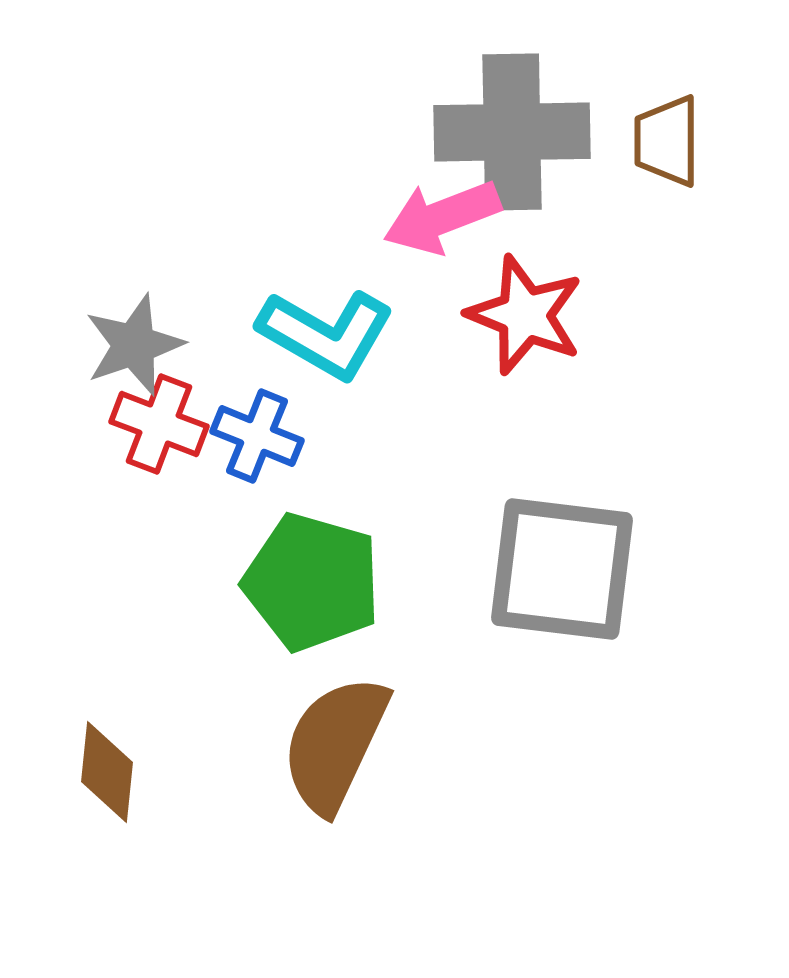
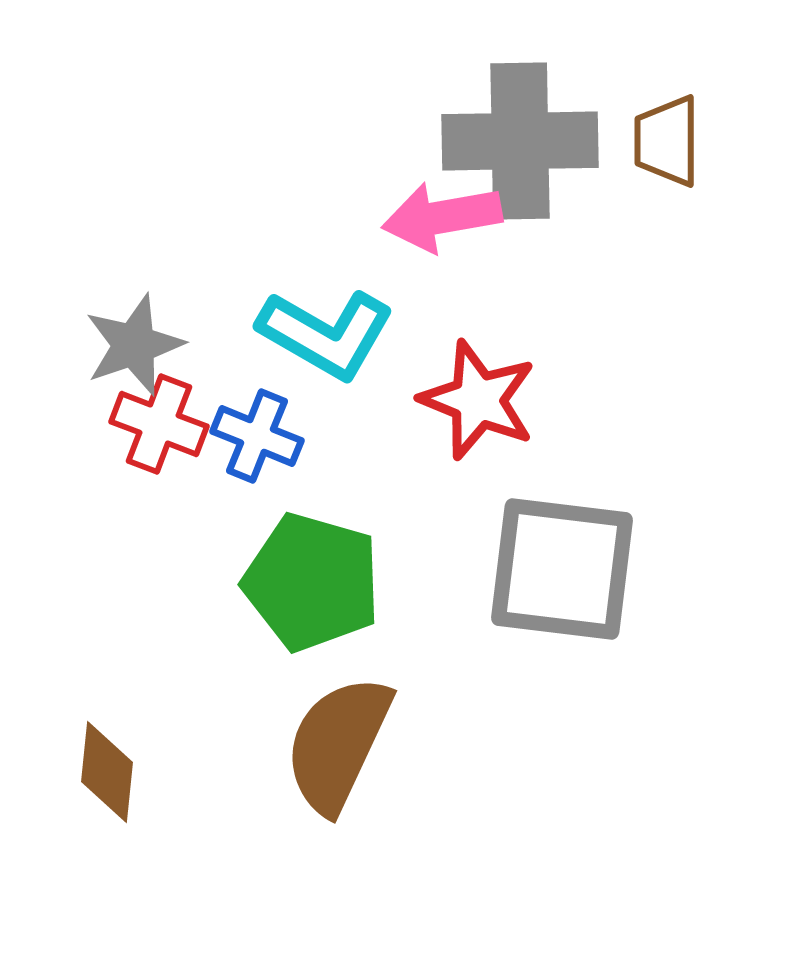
gray cross: moved 8 px right, 9 px down
pink arrow: rotated 11 degrees clockwise
red star: moved 47 px left, 85 px down
brown semicircle: moved 3 px right
